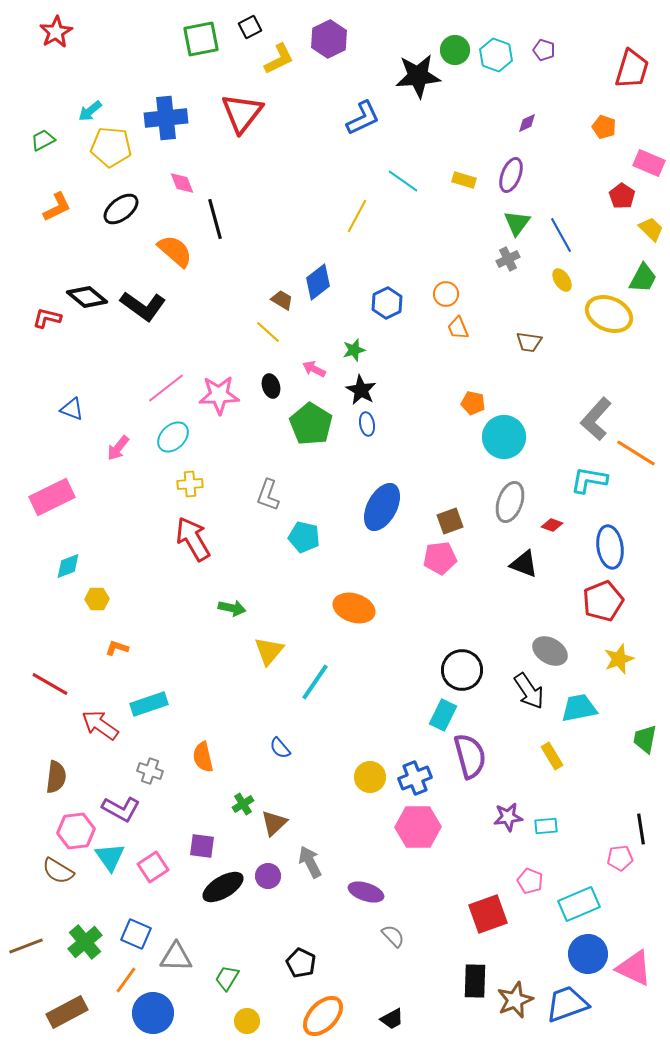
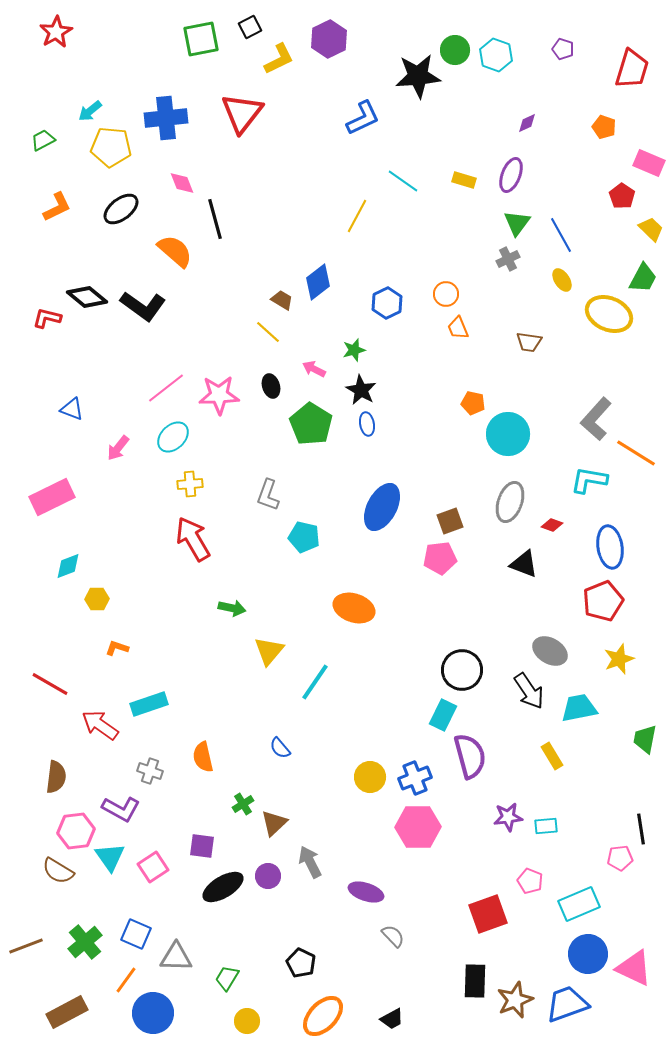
purple pentagon at (544, 50): moved 19 px right, 1 px up
cyan circle at (504, 437): moved 4 px right, 3 px up
